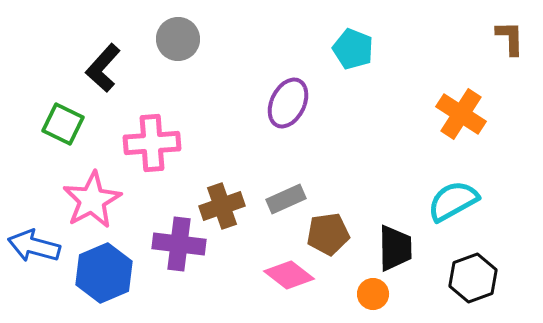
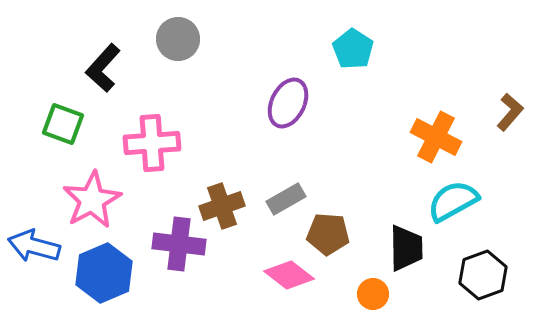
brown L-shape: moved 74 px down; rotated 42 degrees clockwise
cyan pentagon: rotated 12 degrees clockwise
orange cross: moved 25 px left, 23 px down; rotated 6 degrees counterclockwise
green square: rotated 6 degrees counterclockwise
gray rectangle: rotated 6 degrees counterclockwise
brown pentagon: rotated 12 degrees clockwise
black trapezoid: moved 11 px right
black hexagon: moved 10 px right, 3 px up
